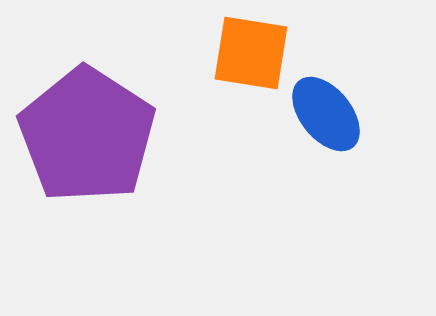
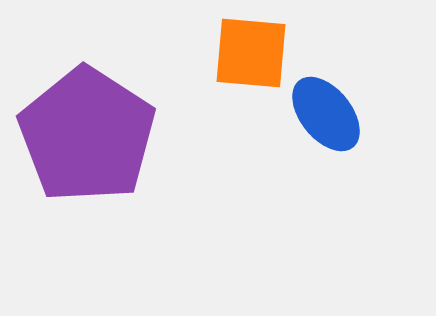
orange square: rotated 4 degrees counterclockwise
